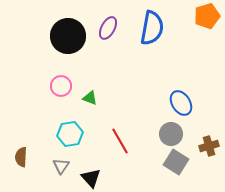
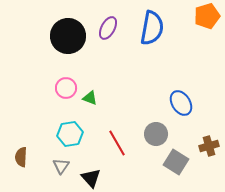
pink circle: moved 5 px right, 2 px down
gray circle: moved 15 px left
red line: moved 3 px left, 2 px down
